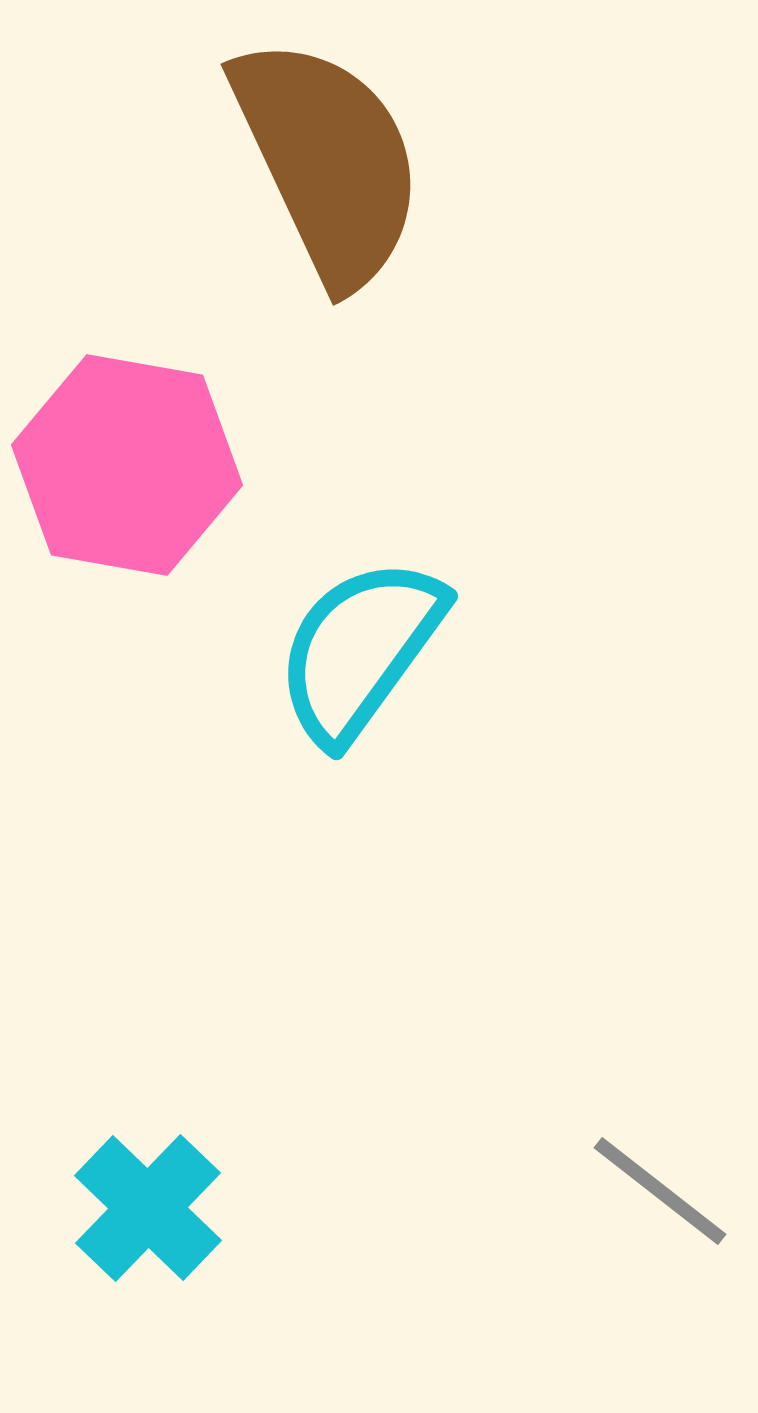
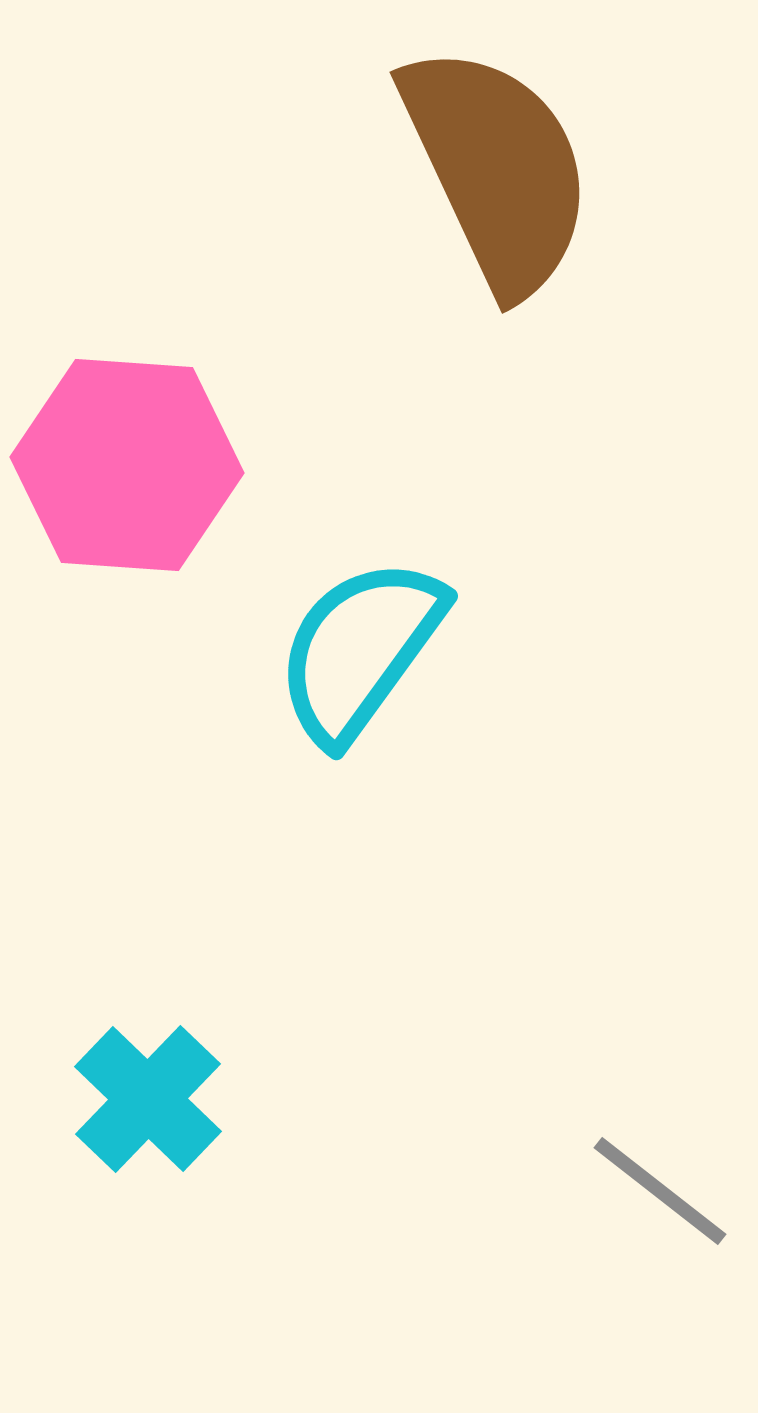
brown semicircle: moved 169 px right, 8 px down
pink hexagon: rotated 6 degrees counterclockwise
cyan cross: moved 109 px up
